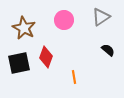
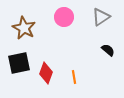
pink circle: moved 3 px up
red diamond: moved 16 px down
